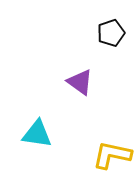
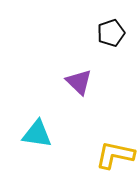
purple triangle: moved 1 px left; rotated 8 degrees clockwise
yellow L-shape: moved 3 px right
